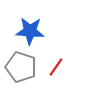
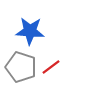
red line: moved 5 px left; rotated 18 degrees clockwise
